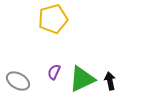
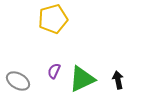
purple semicircle: moved 1 px up
black arrow: moved 8 px right, 1 px up
